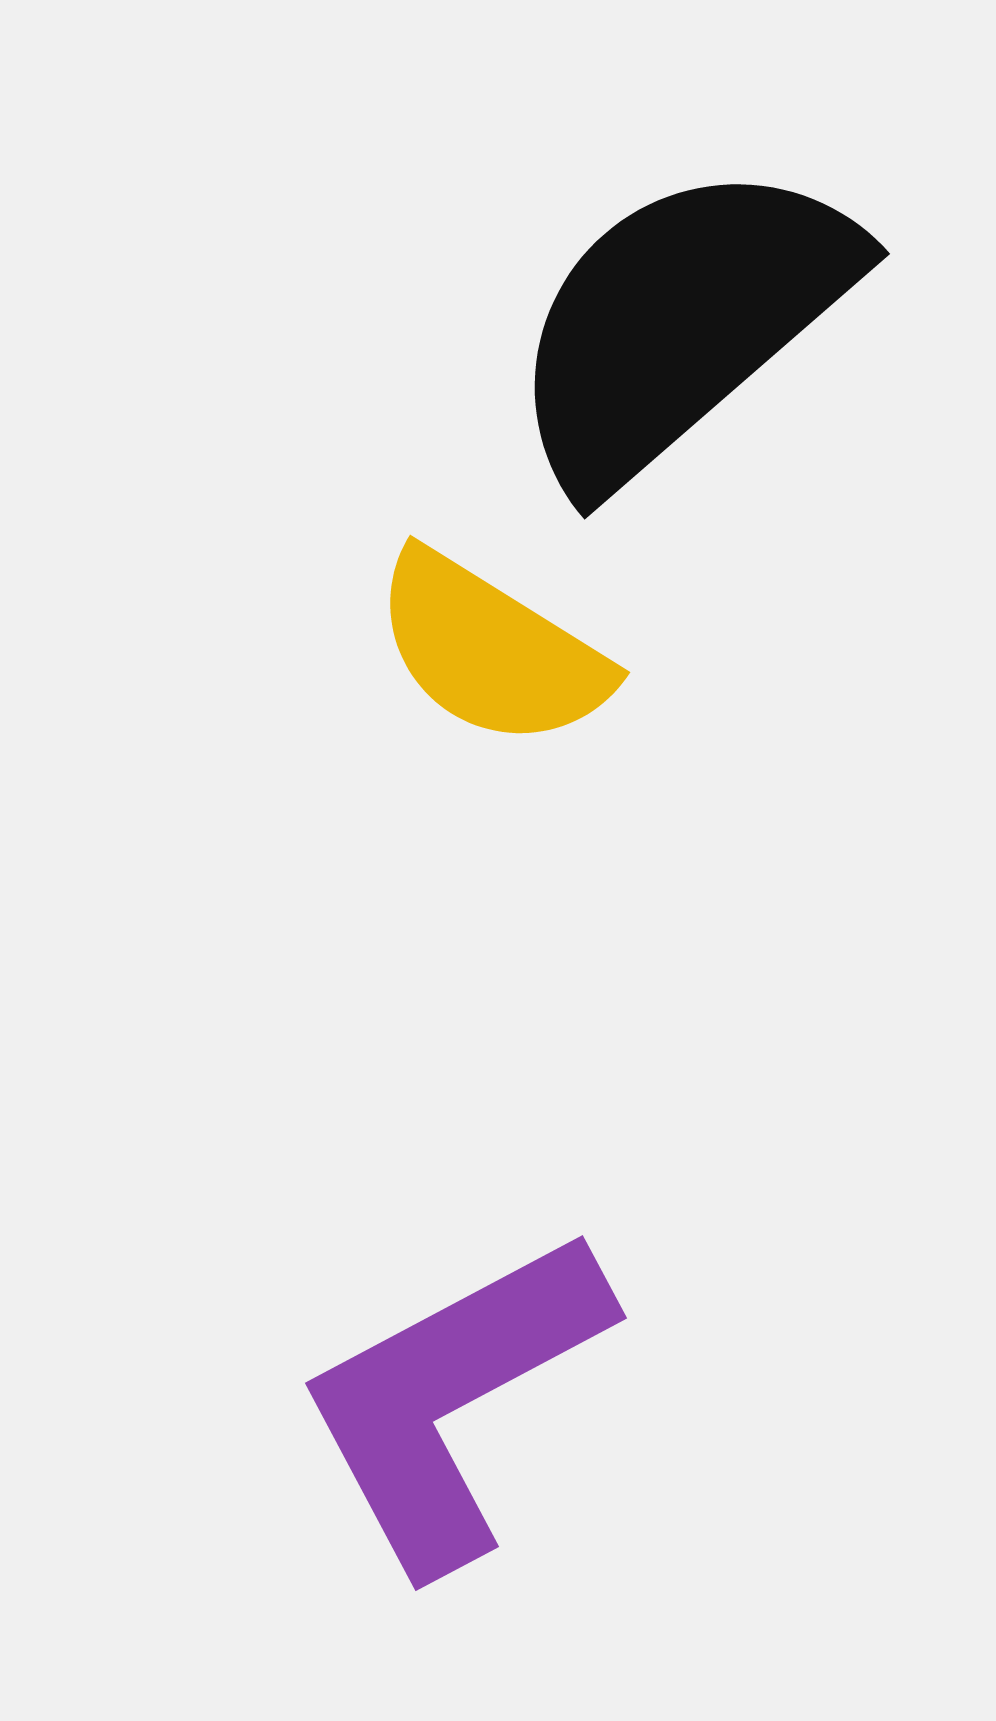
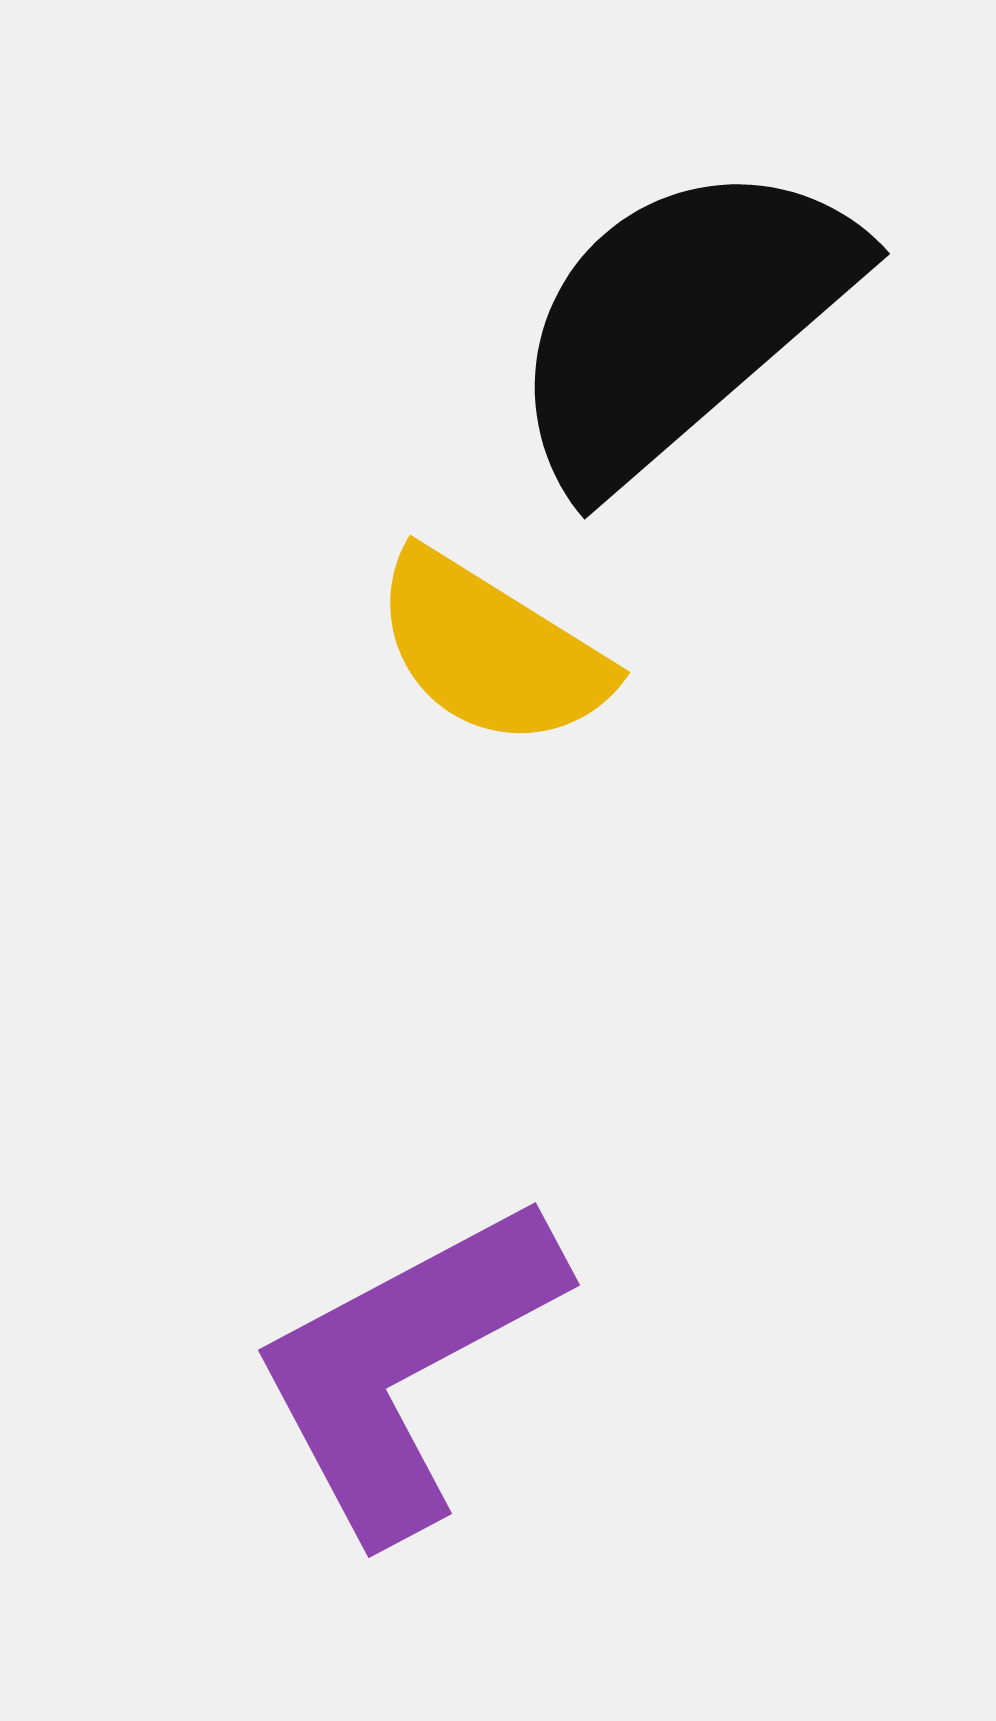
purple L-shape: moved 47 px left, 33 px up
